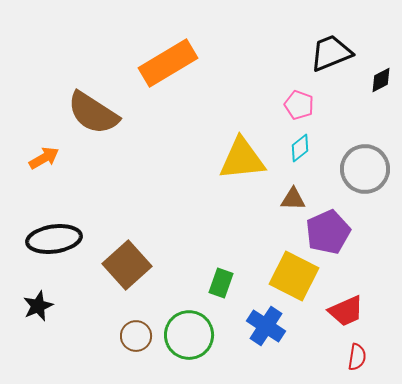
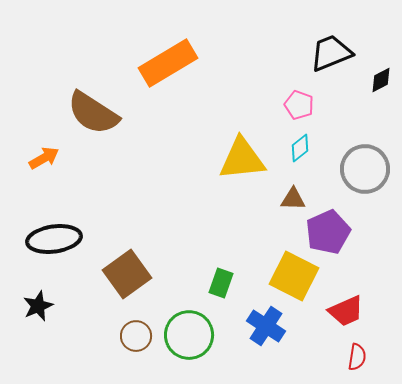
brown square: moved 9 px down; rotated 6 degrees clockwise
